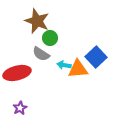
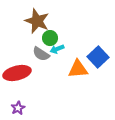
blue square: moved 2 px right
cyan arrow: moved 7 px left, 16 px up; rotated 32 degrees counterclockwise
purple star: moved 2 px left
